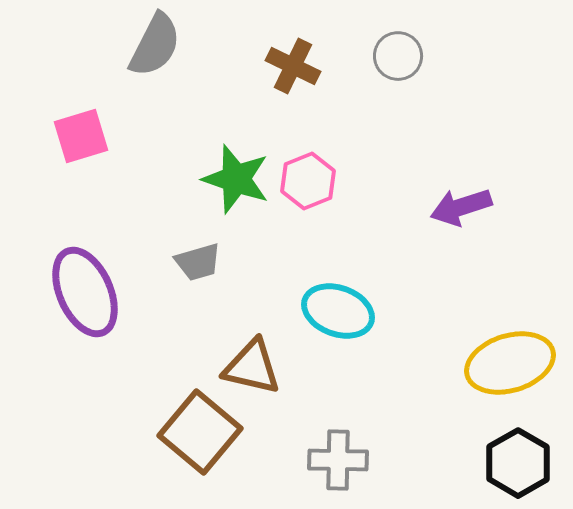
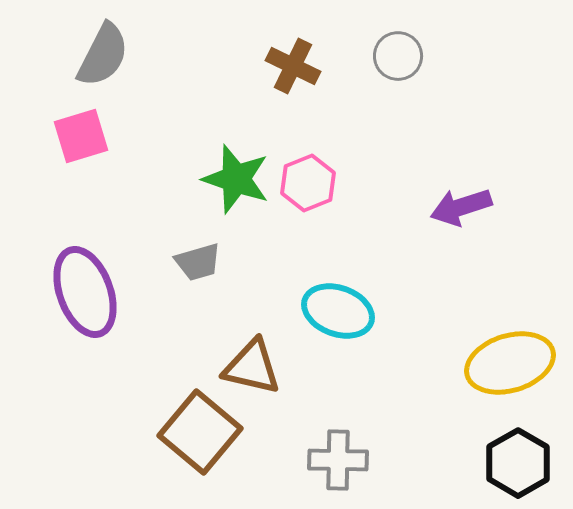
gray semicircle: moved 52 px left, 10 px down
pink hexagon: moved 2 px down
purple ellipse: rotated 4 degrees clockwise
